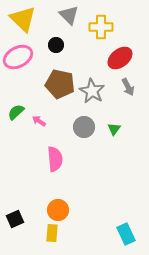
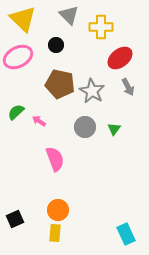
gray circle: moved 1 px right
pink semicircle: rotated 15 degrees counterclockwise
yellow rectangle: moved 3 px right
